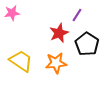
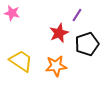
pink star: rotated 21 degrees clockwise
black pentagon: rotated 20 degrees clockwise
orange star: moved 3 px down
